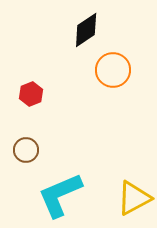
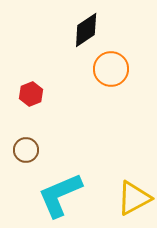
orange circle: moved 2 px left, 1 px up
